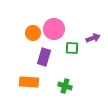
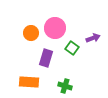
pink circle: moved 1 px right, 1 px up
orange circle: moved 2 px left
green square: rotated 32 degrees clockwise
purple rectangle: moved 2 px right, 1 px down
